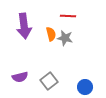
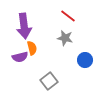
red line: rotated 35 degrees clockwise
orange semicircle: moved 19 px left, 14 px down
purple semicircle: moved 20 px up
blue circle: moved 27 px up
